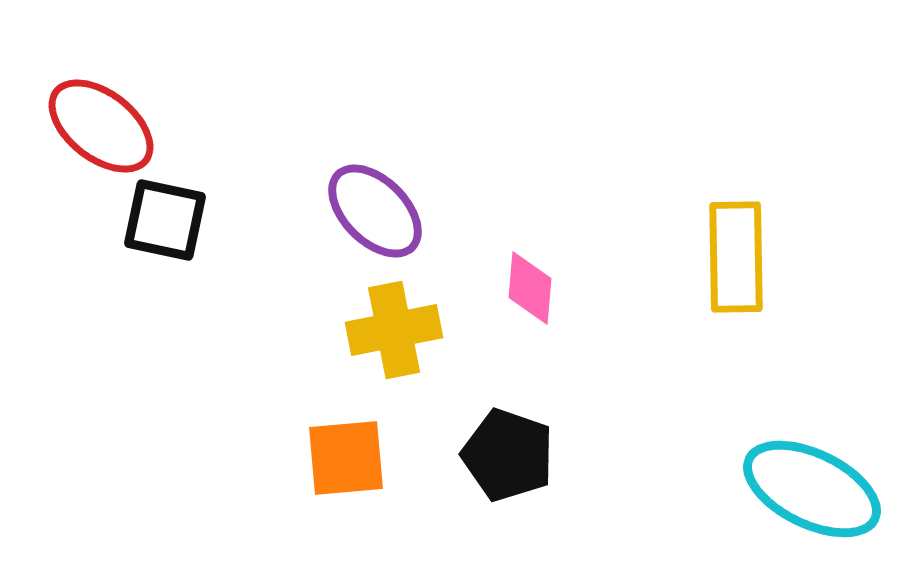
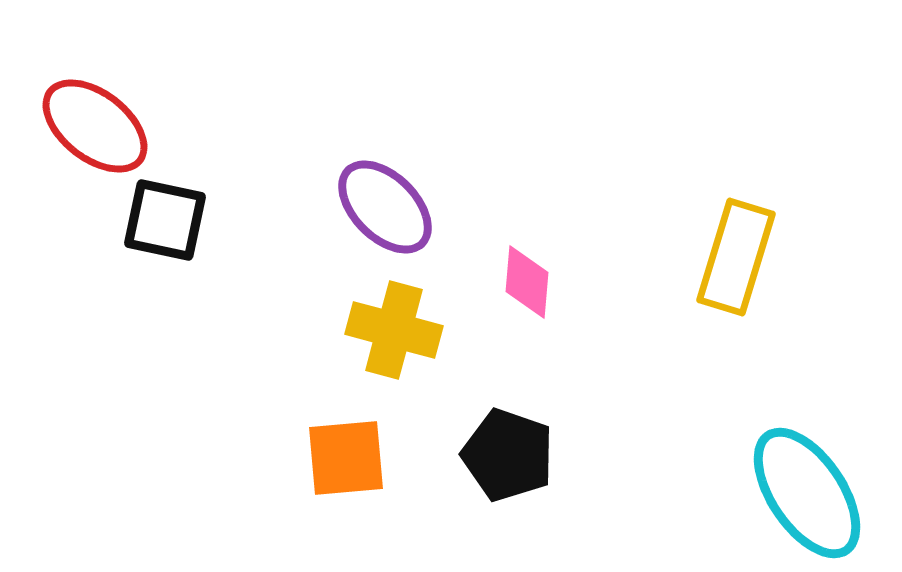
red ellipse: moved 6 px left
purple ellipse: moved 10 px right, 4 px up
yellow rectangle: rotated 18 degrees clockwise
pink diamond: moved 3 px left, 6 px up
yellow cross: rotated 26 degrees clockwise
cyan ellipse: moved 5 px left, 4 px down; rotated 30 degrees clockwise
